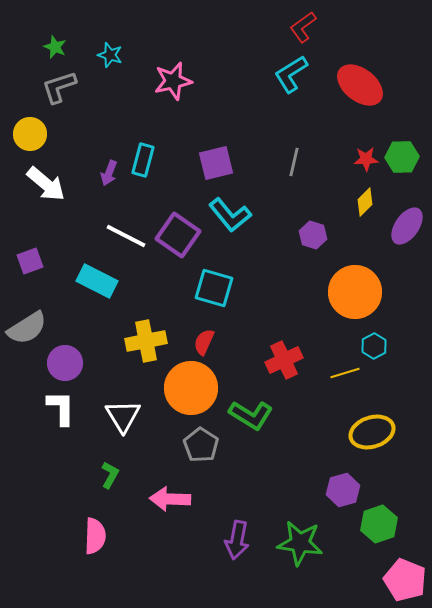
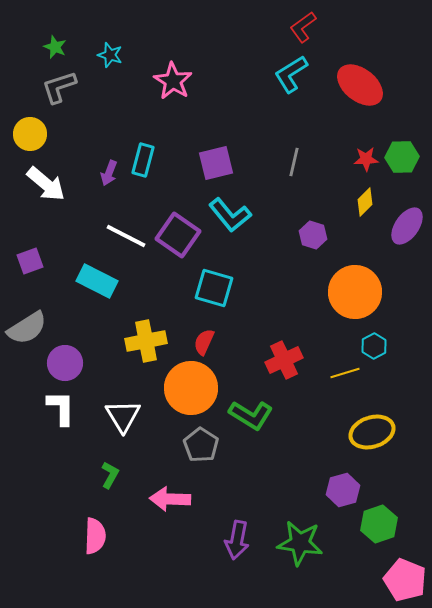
pink star at (173, 81): rotated 27 degrees counterclockwise
